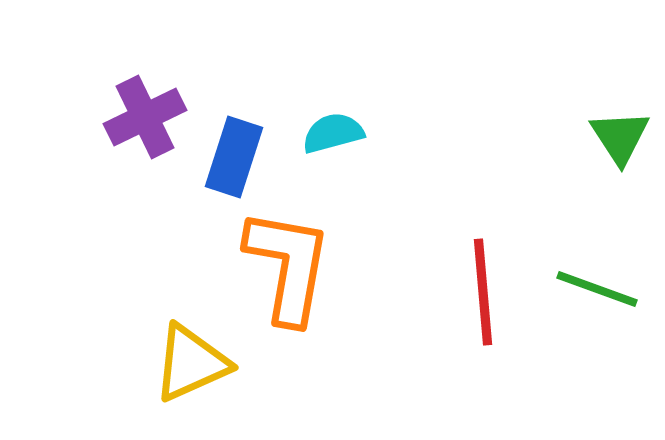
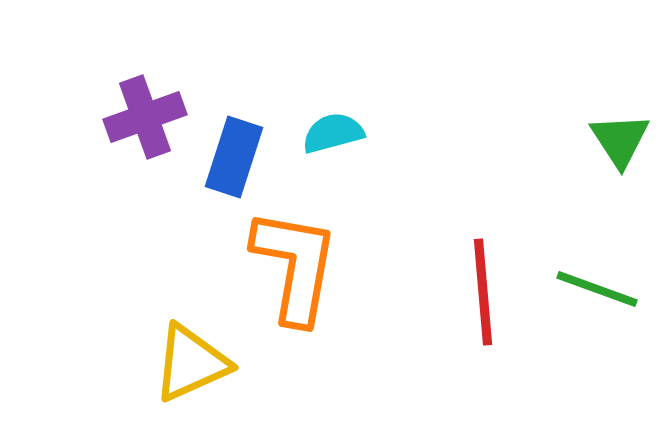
purple cross: rotated 6 degrees clockwise
green triangle: moved 3 px down
orange L-shape: moved 7 px right
